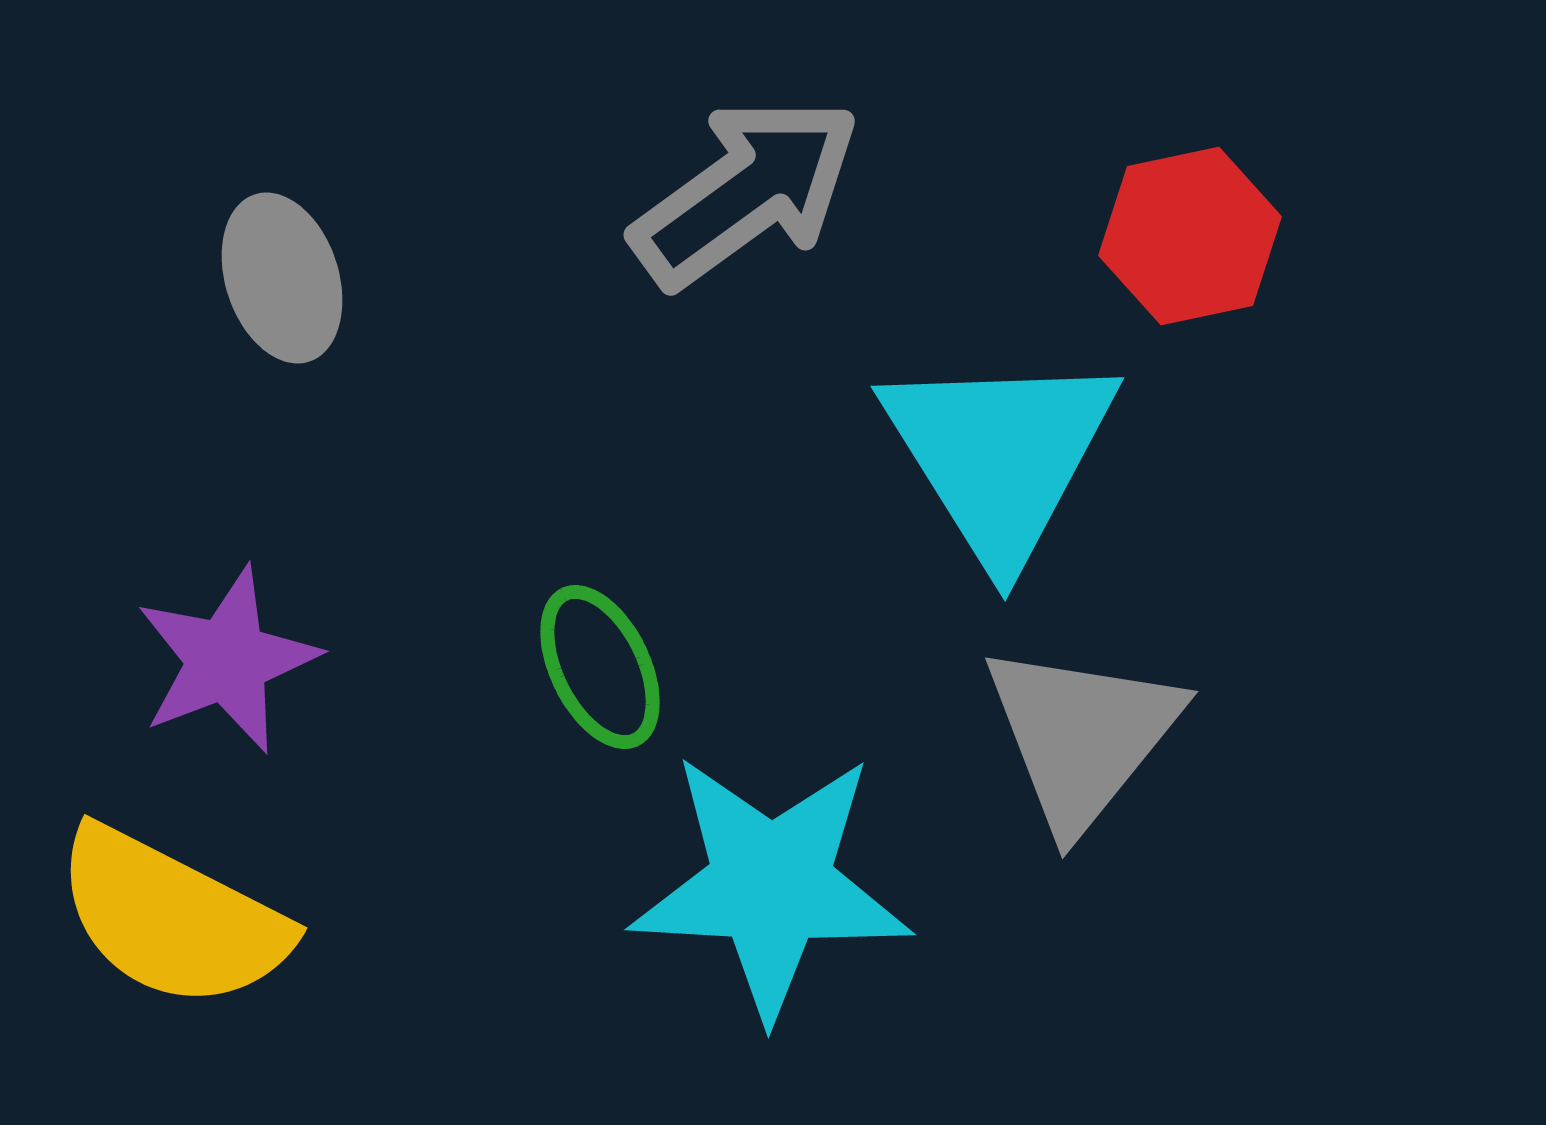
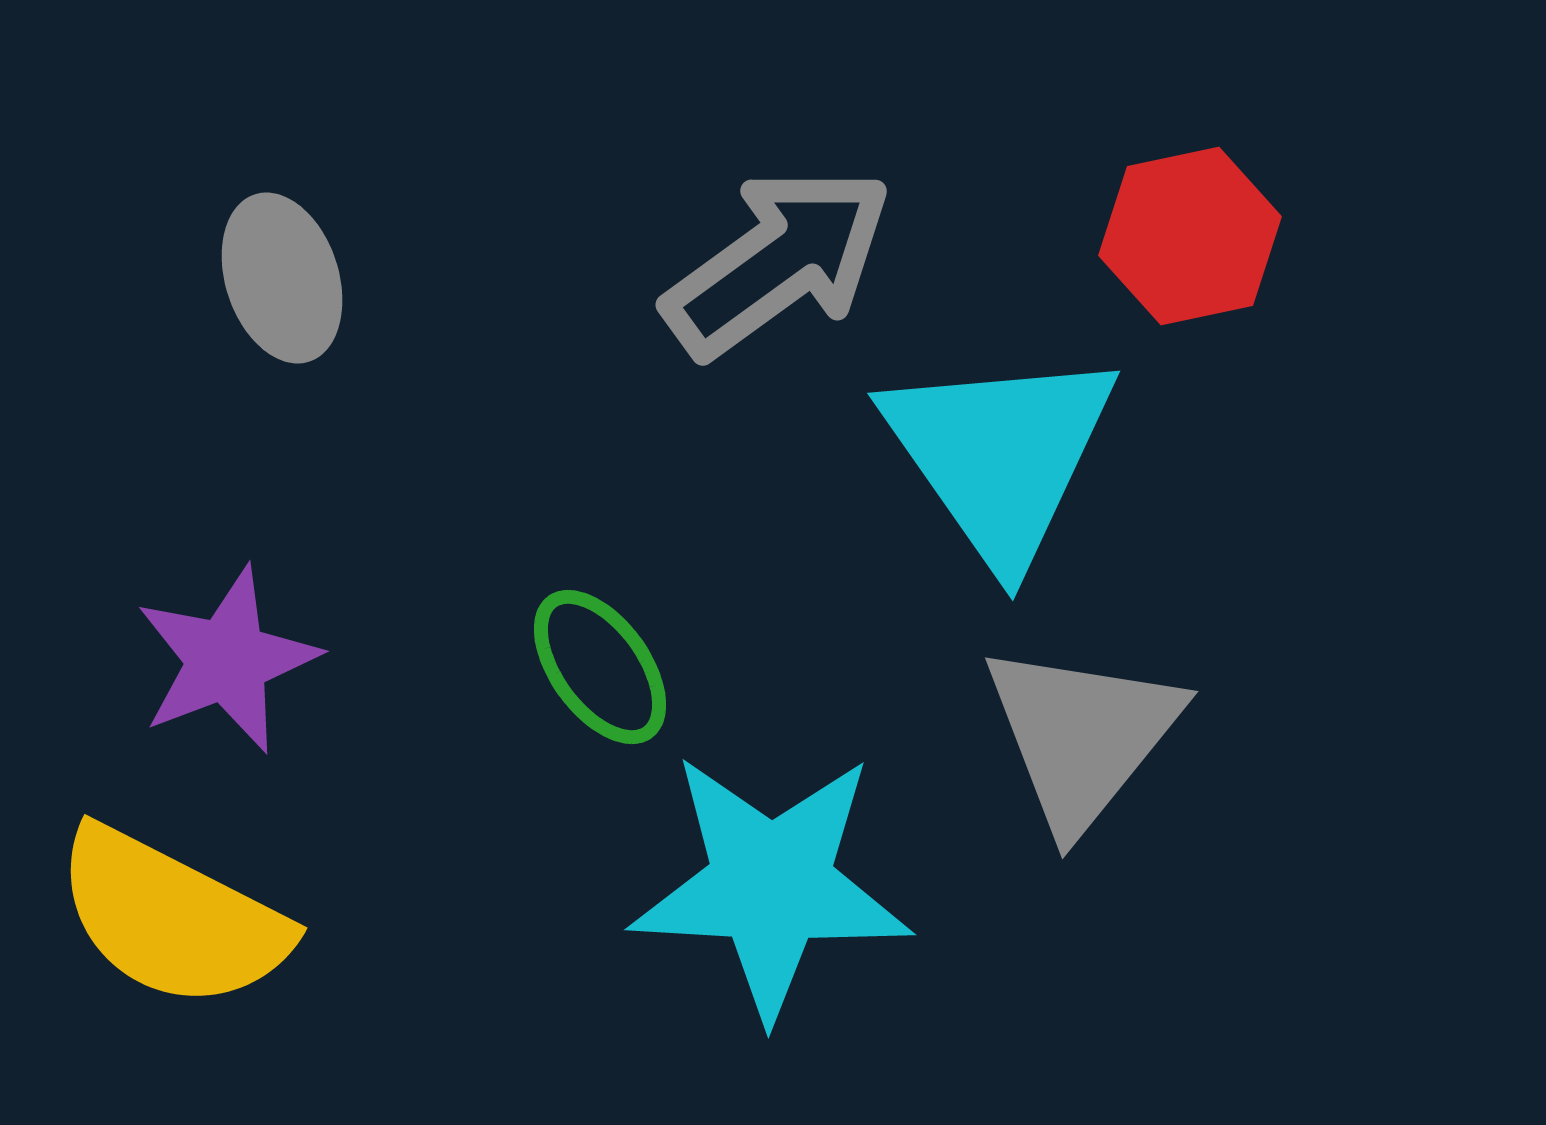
gray arrow: moved 32 px right, 70 px down
cyan triangle: rotated 3 degrees counterclockwise
green ellipse: rotated 10 degrees counterclockwise
